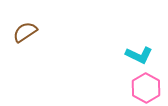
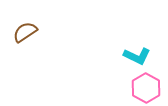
cyan L-shape: moved 2 px left, 1 px down
